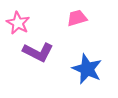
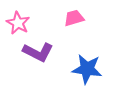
pink trapezoid: moved 3 px left
blue star: rotated 16 degrees counterclockwise
